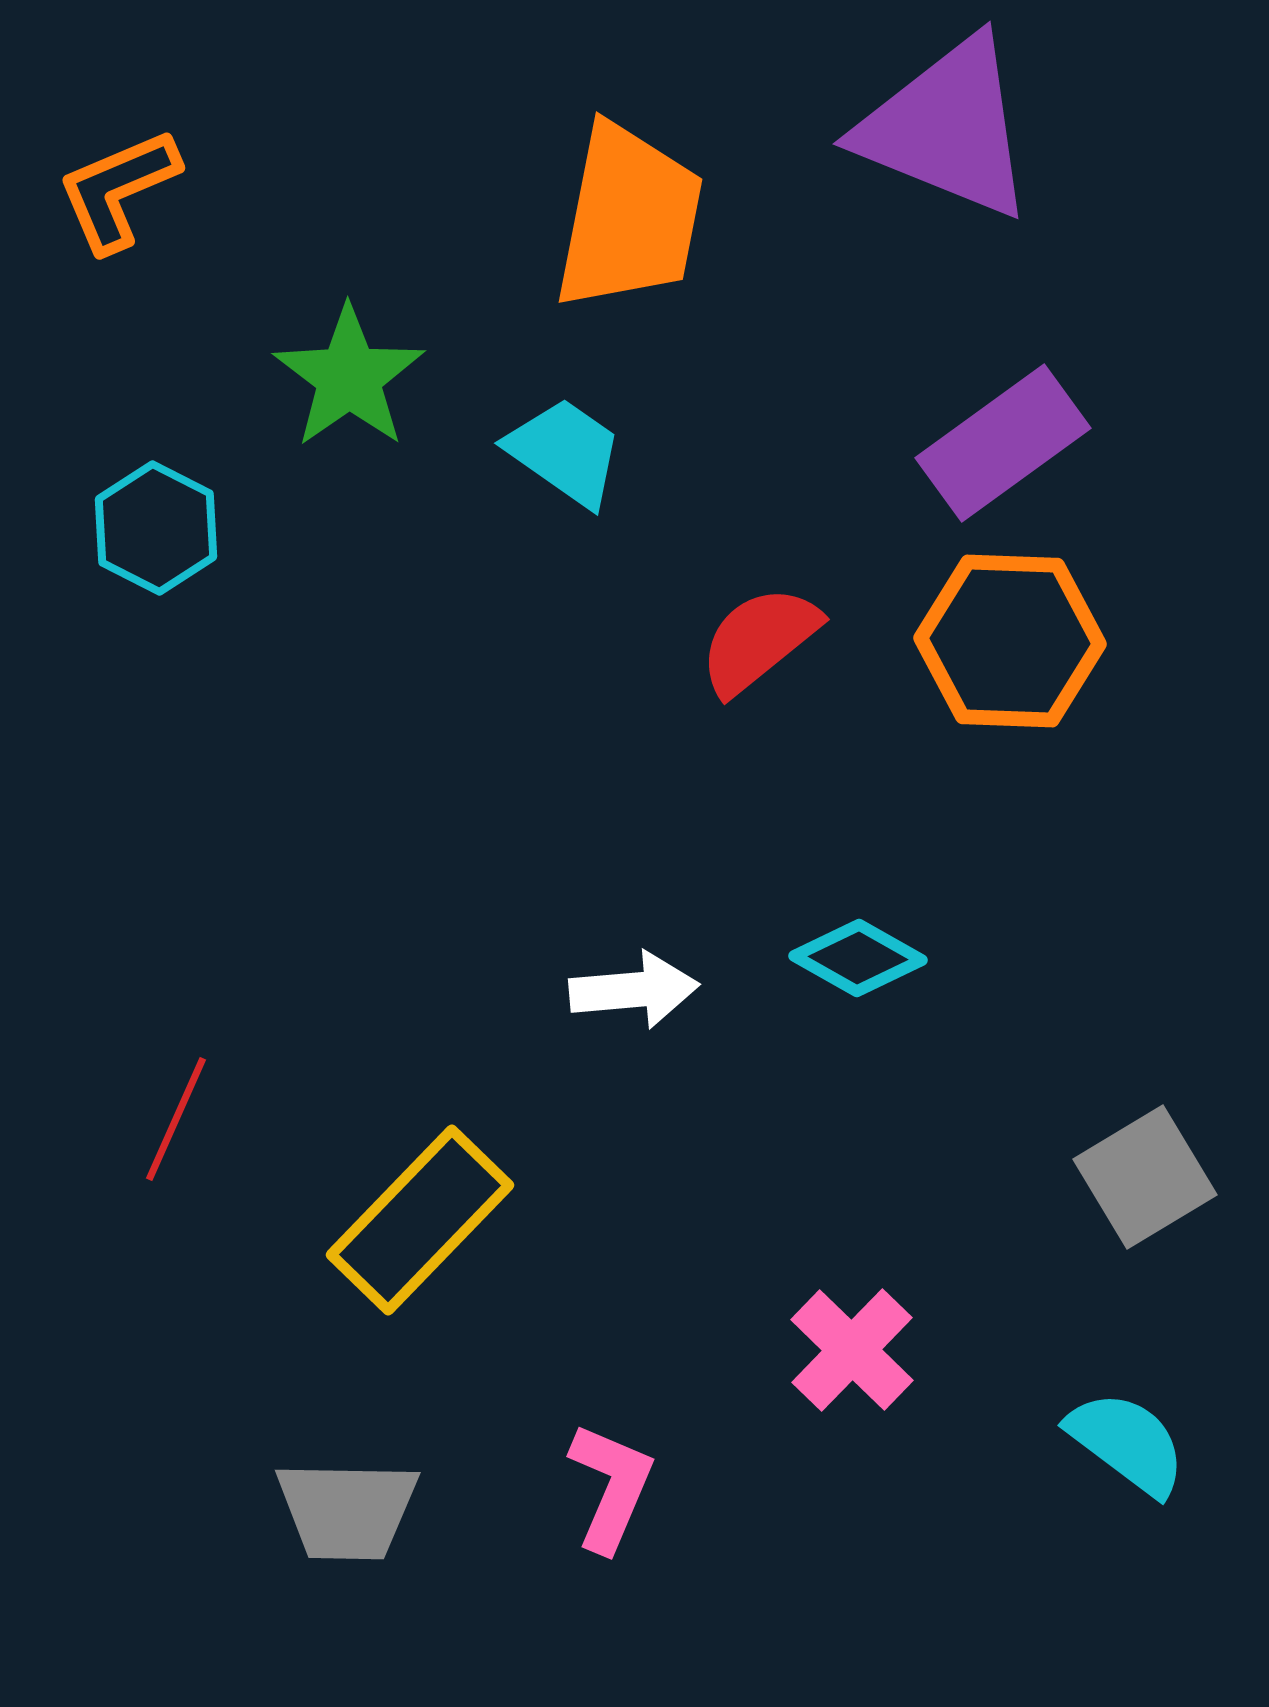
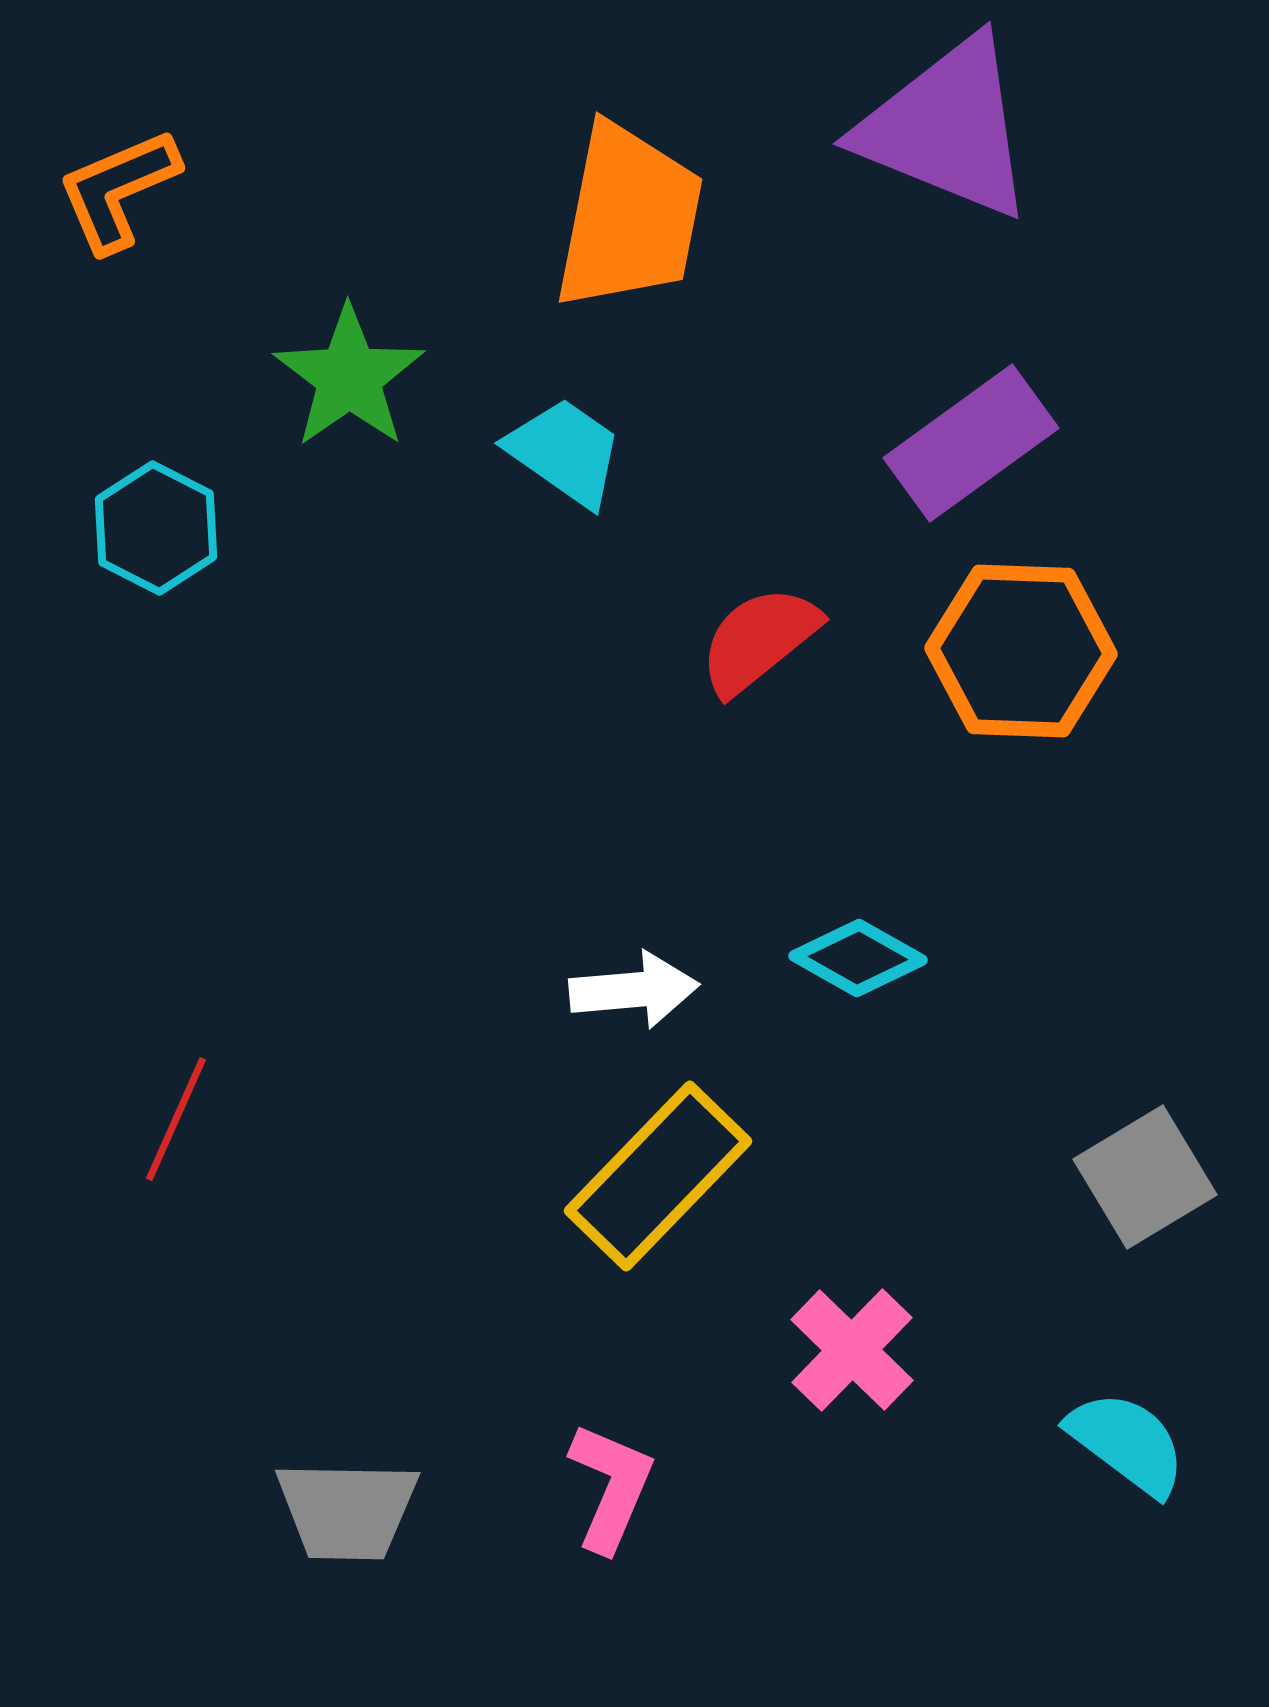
purple rectangle: moved 32 px left
orange hexagon: moved 11 px right, 10 px down
yellow rectangle: moved 238 px right, 44 px up
